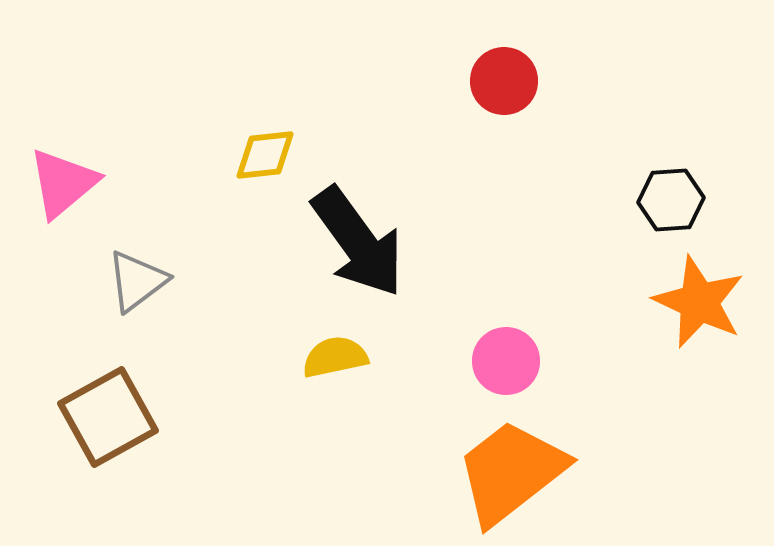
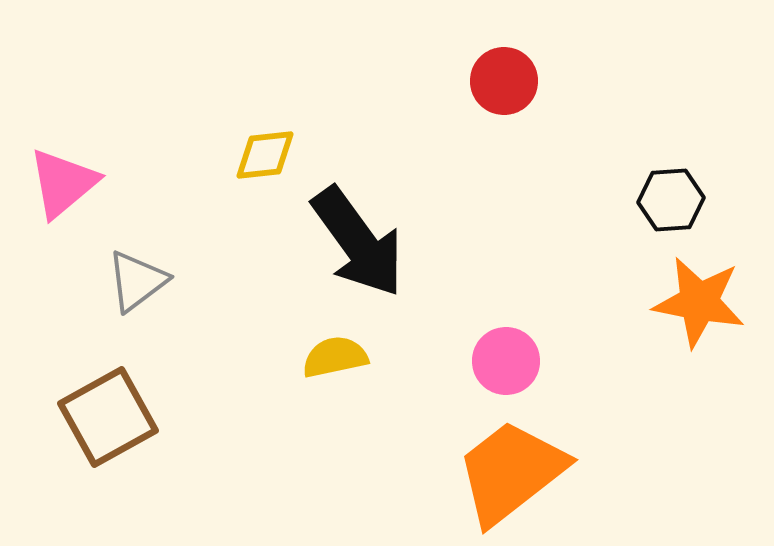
orange star: rotated 14 degrees counterclockwise
